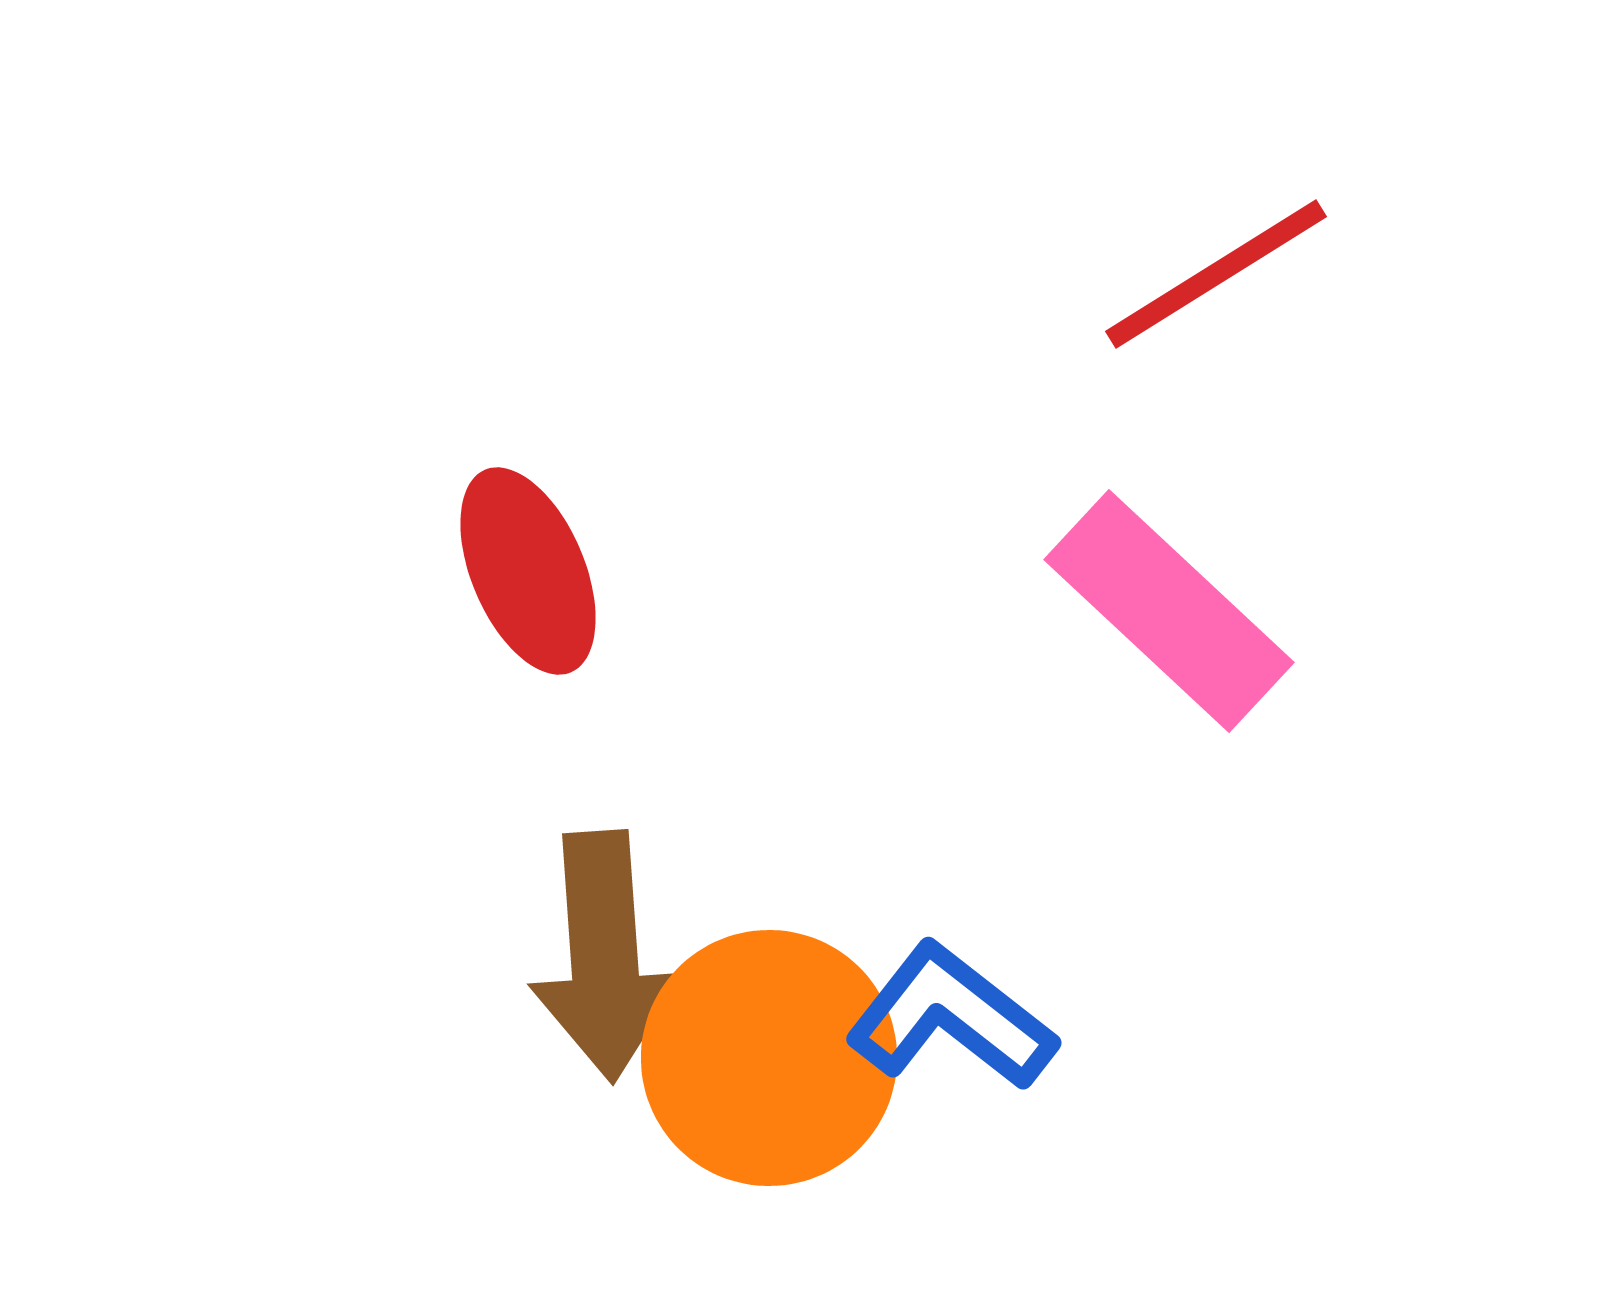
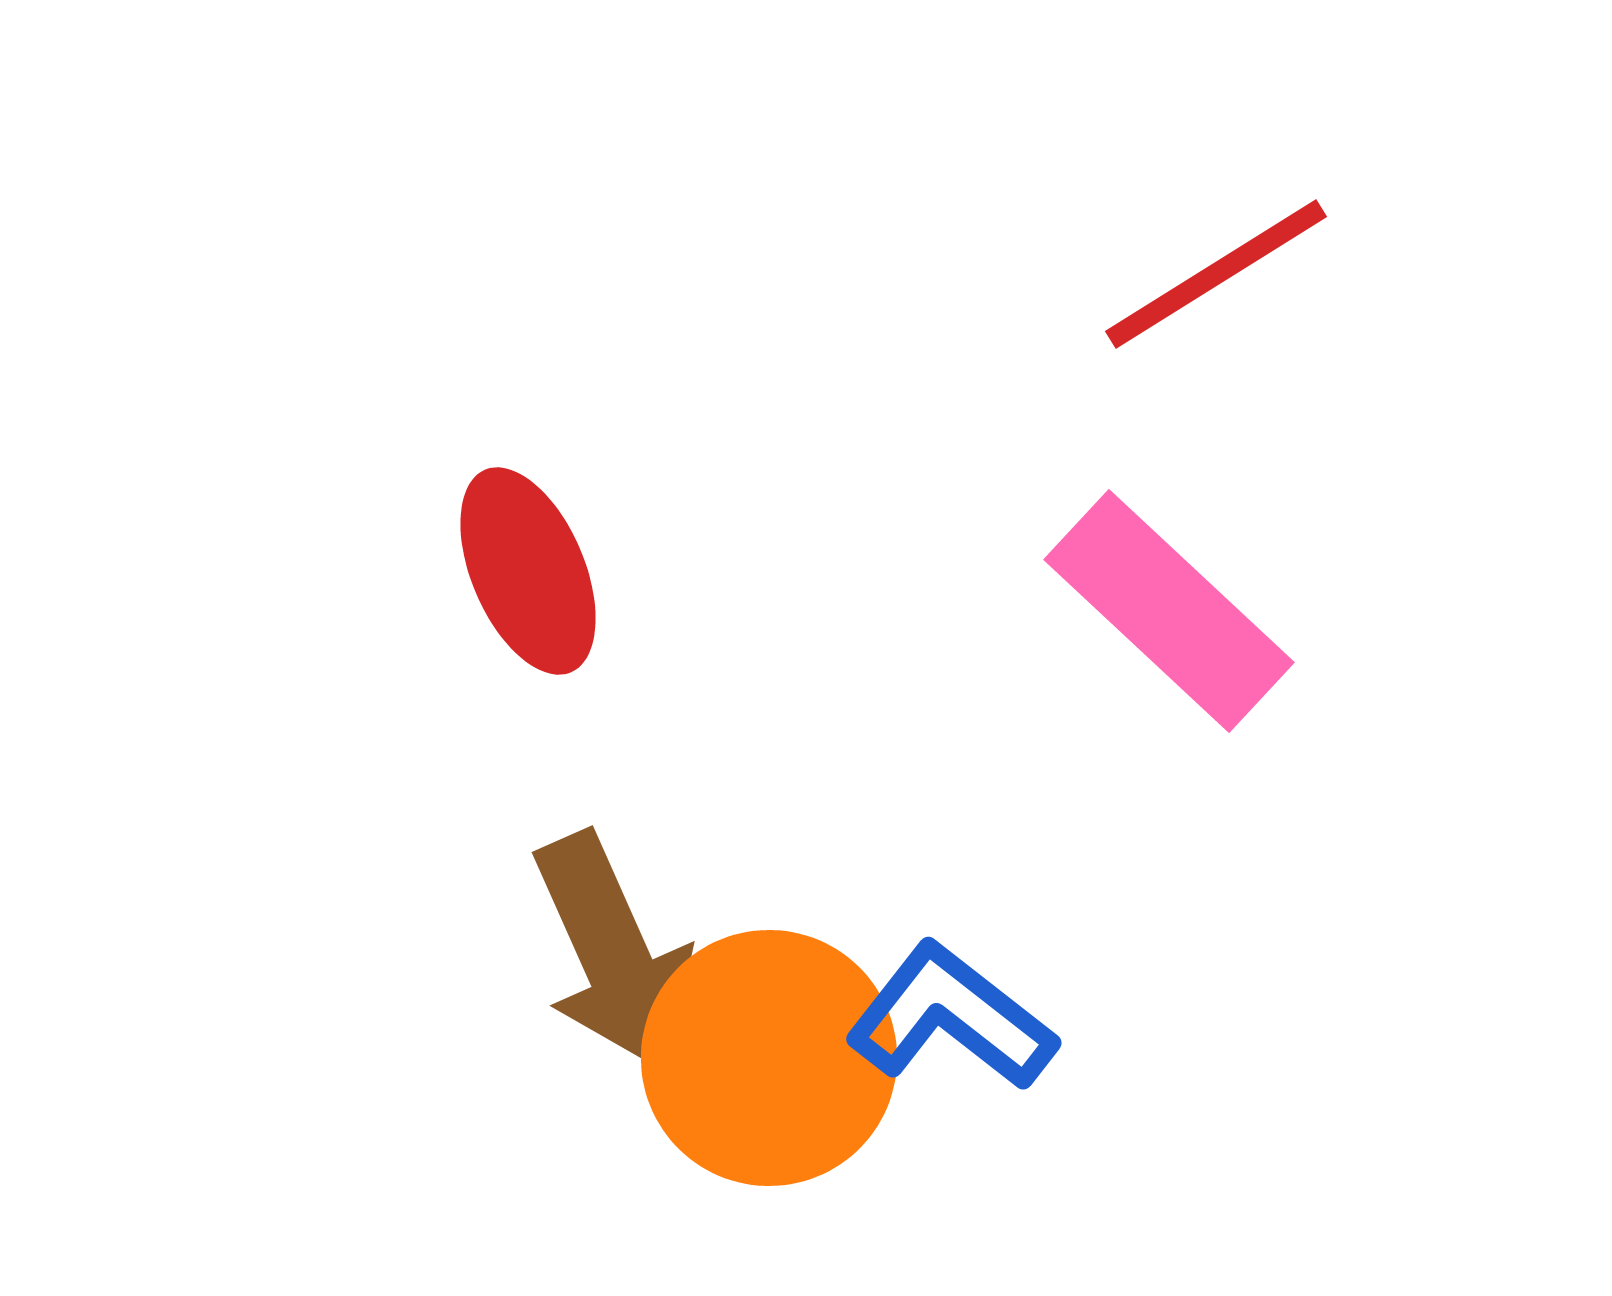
brown arrow: moved 9 px right, 3 px up; rotated 20 degrees counterclockwise
